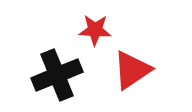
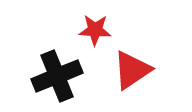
black cross: moved 1 px down
